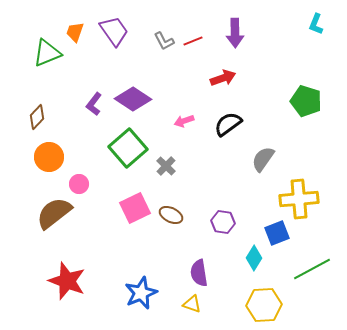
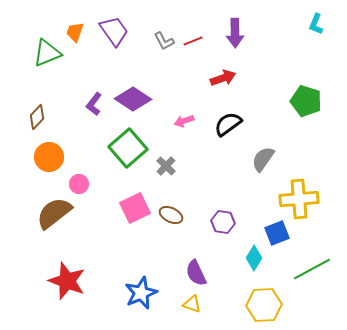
purple semicircle: moved 3 px left; rotated 16 degrees counterclockwise
